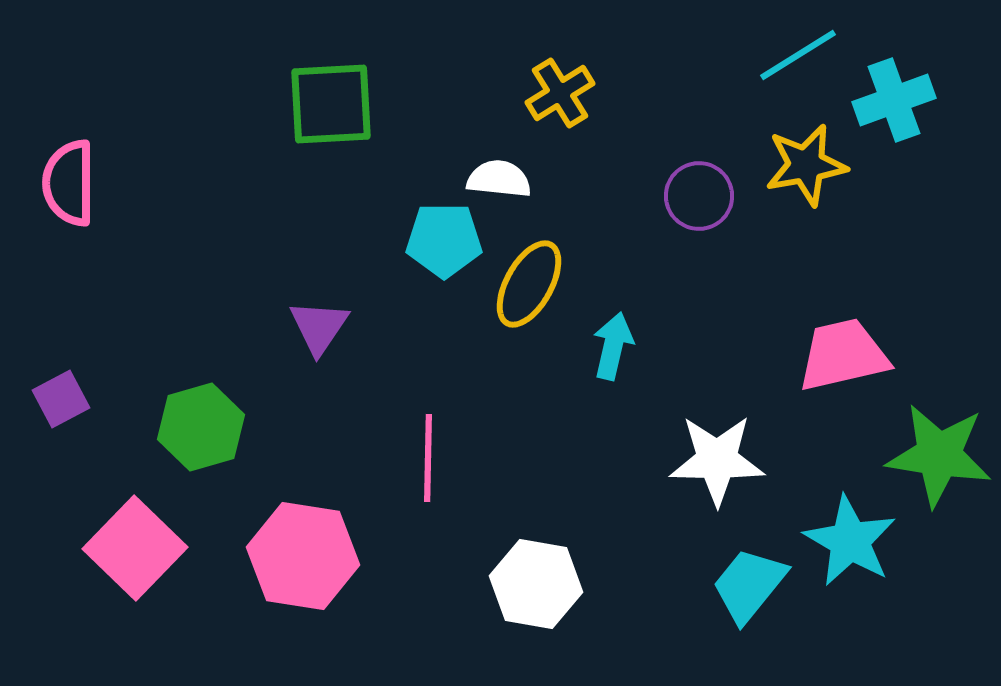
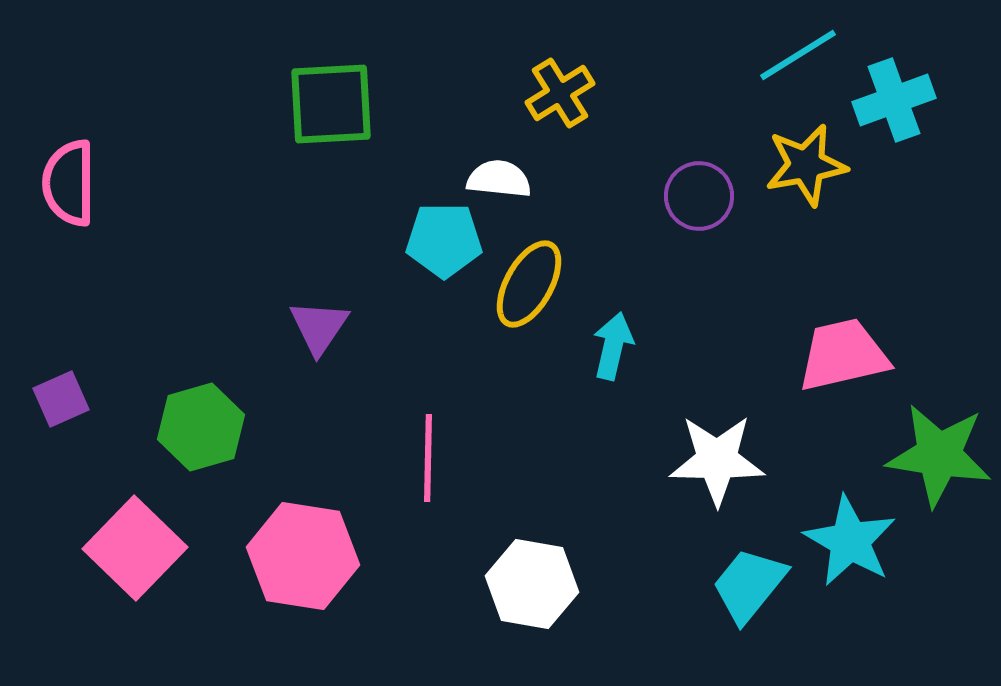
purple square: rotated 4 degrees clockwise
white hexagon: moved 4 px left
